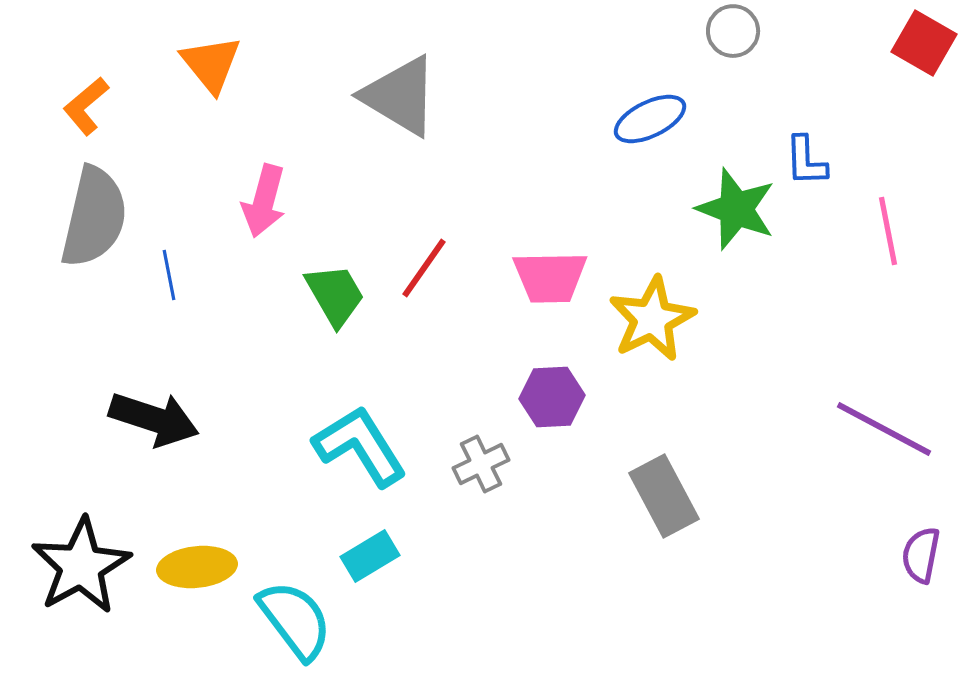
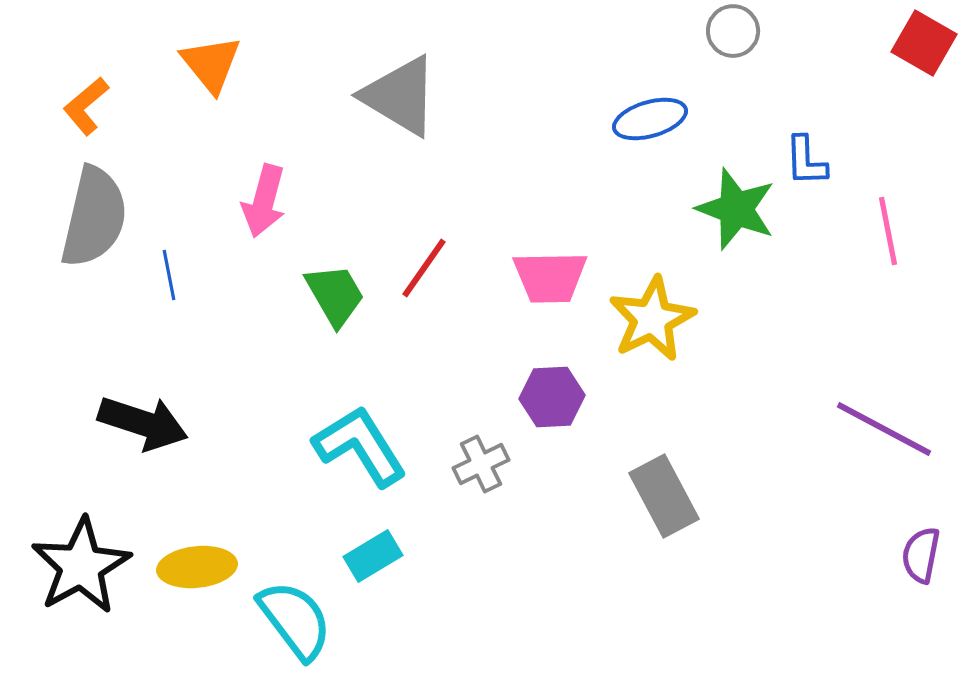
blue ellipse: rotated 10 degrees clockwise
black arrow: moved 11 px left, 4 px down
cyan rectangle: moved 3 px right
